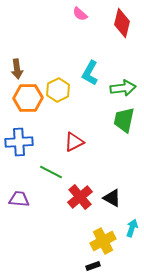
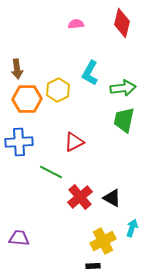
pink semicircle: moved 4 px left, 10 px down; rotated 133 degrees clockwise
orange hexagon: moved 1 px left, 1 px down
purple trapezoid: moved 39 px down
black rectangle: rotated 16 degrees clockwise
